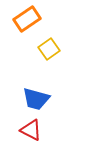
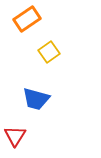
yellow square: moved 3 px down
red triangle: moved 16 px left, 6 px down; rotated 35 degrees clockwise
